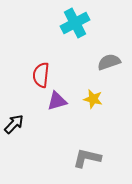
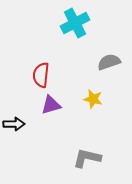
purple triangle: moved 6 px left, 4 px down
black arrow: rotated 45 degrees clockwise
